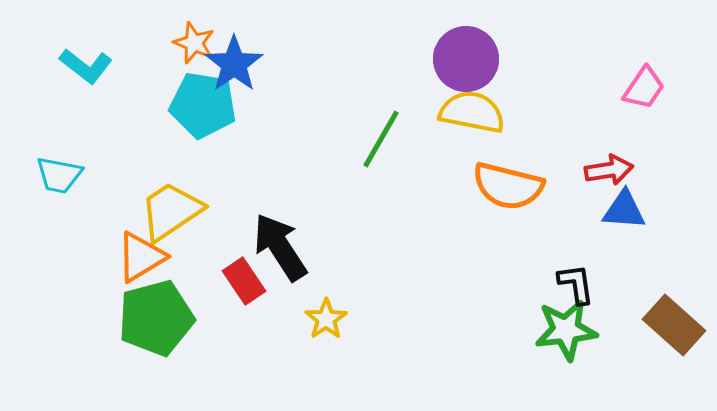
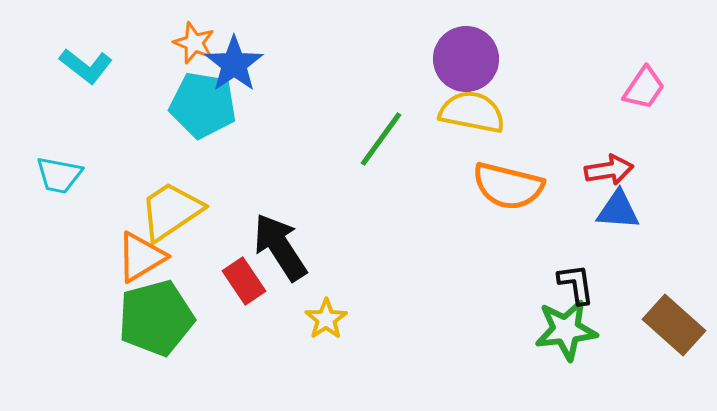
green line: rotated 6 degrees clockwise
blue triangle: moved 6 px left
